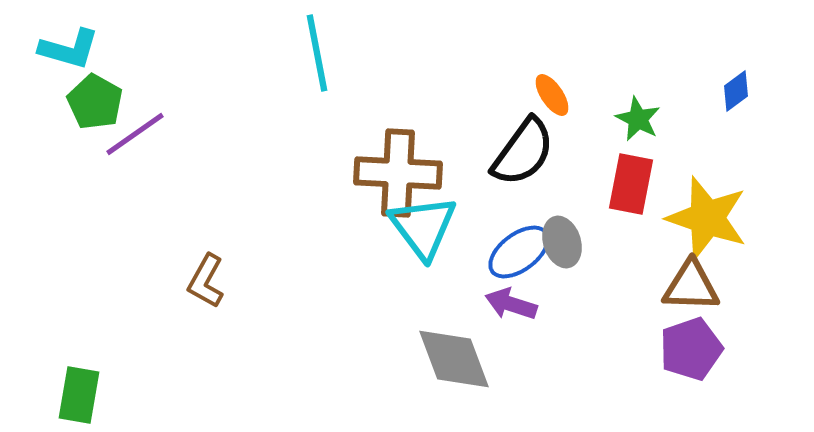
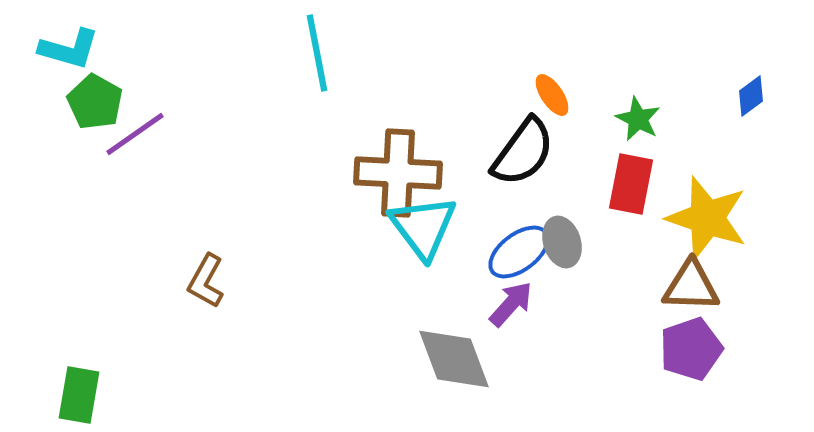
blue diamond: moved 15 px right, 5 px down
purple arrow: rotated 114 degrees clockwise
